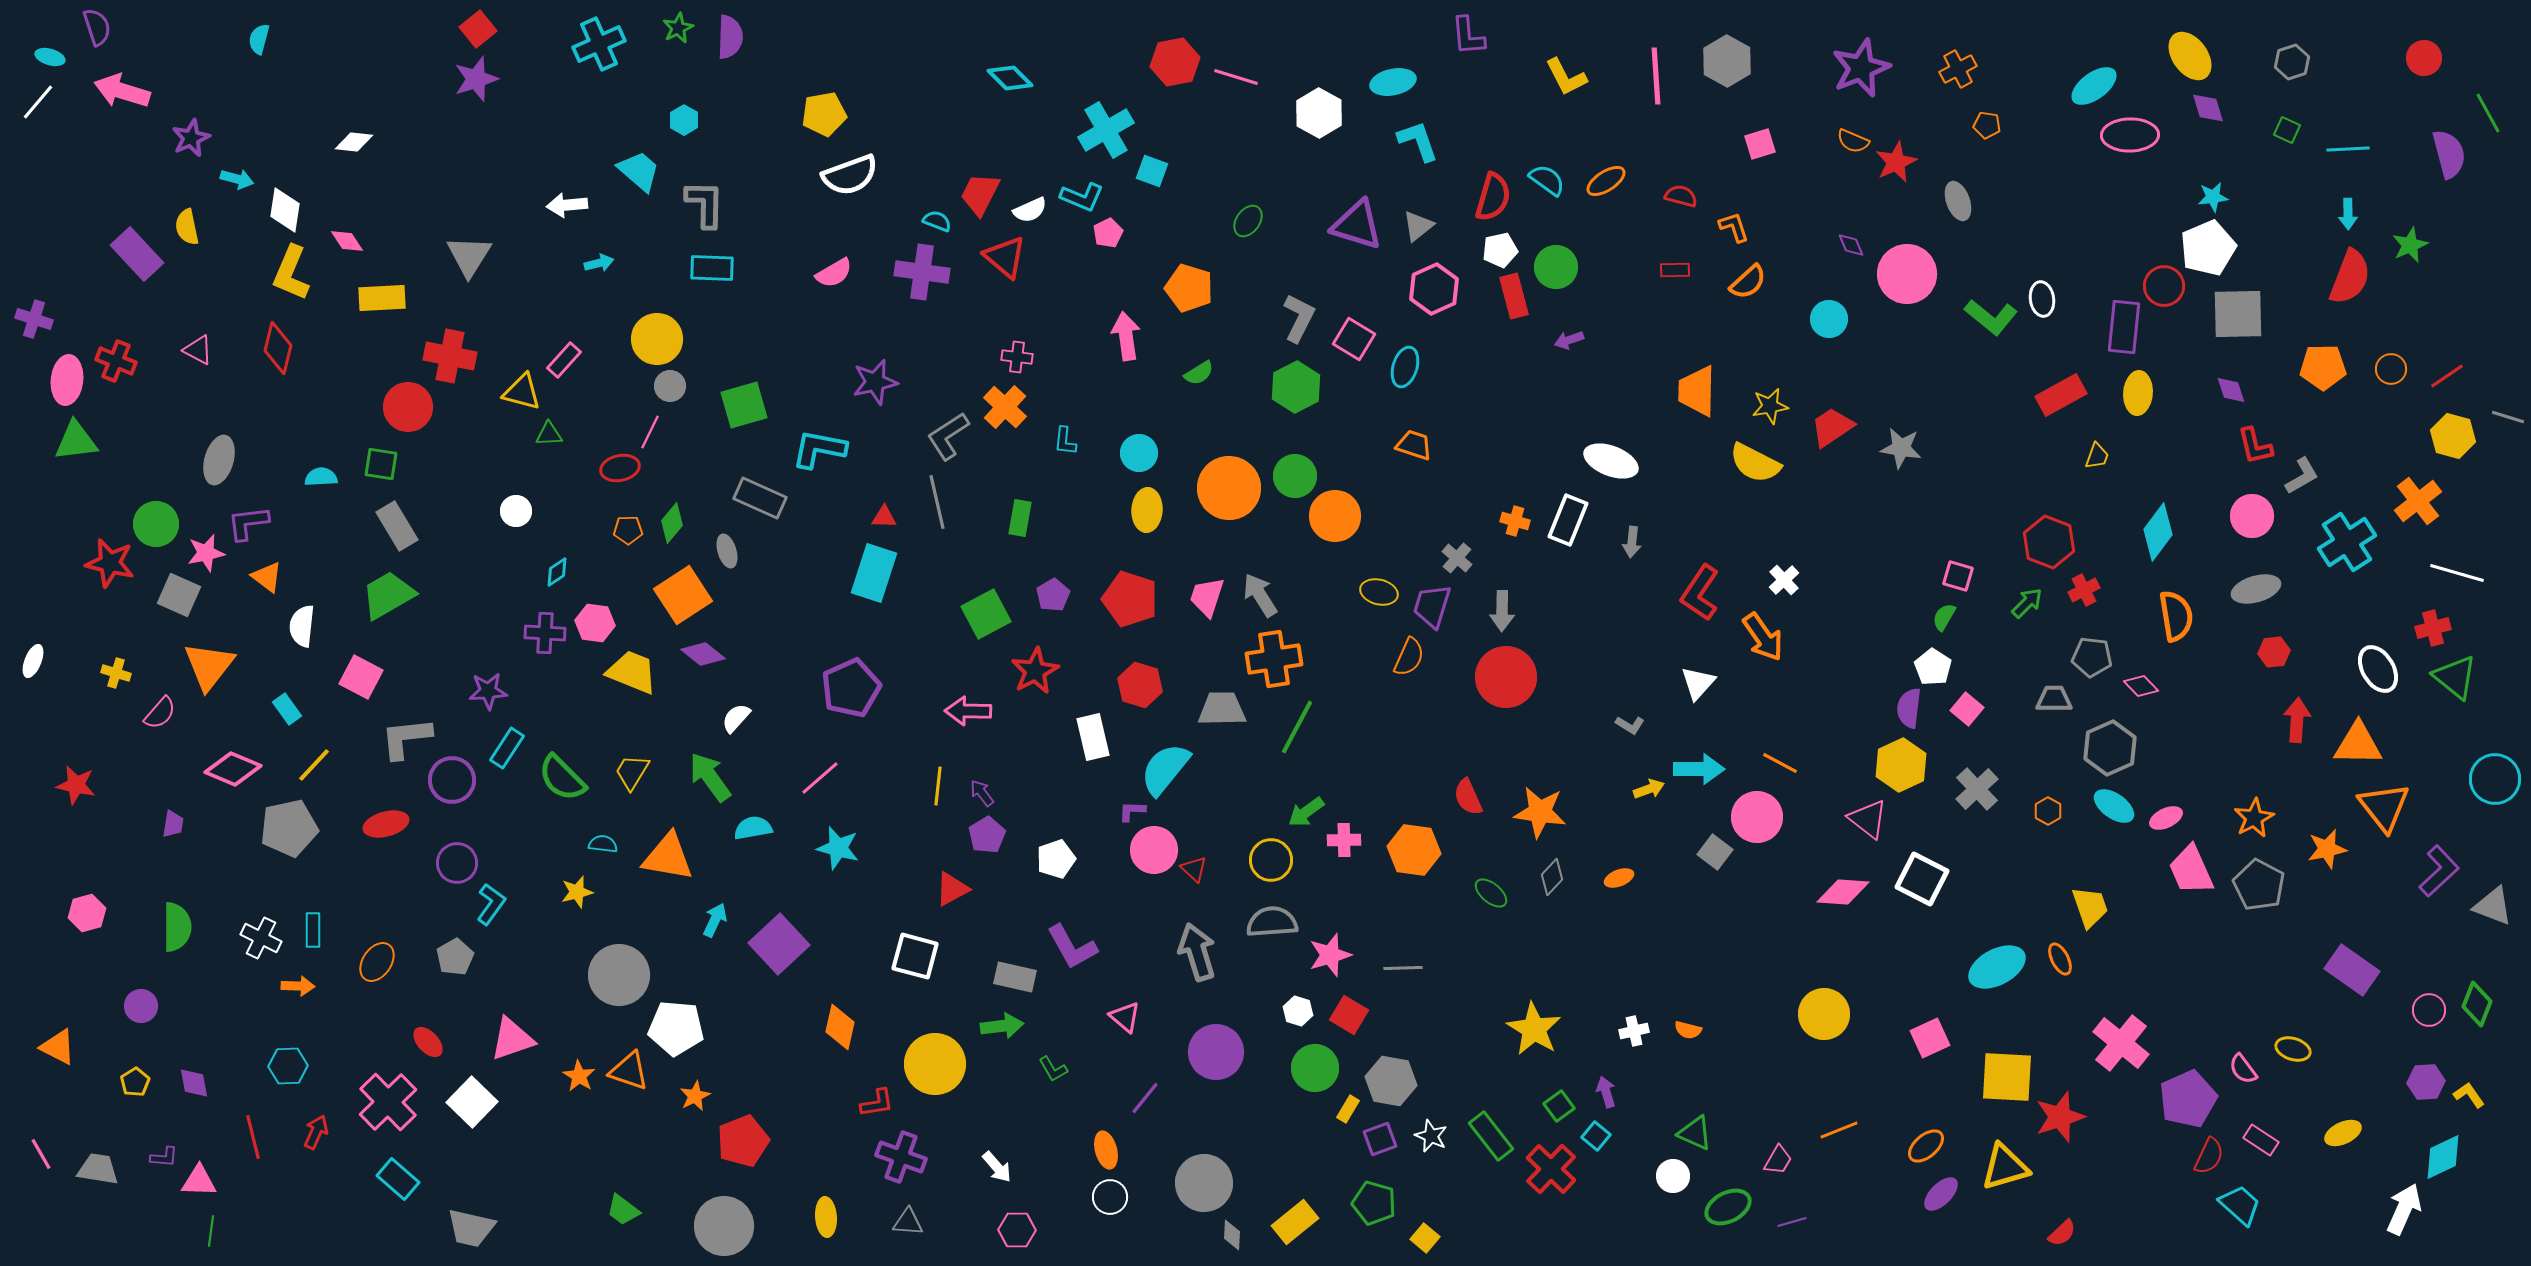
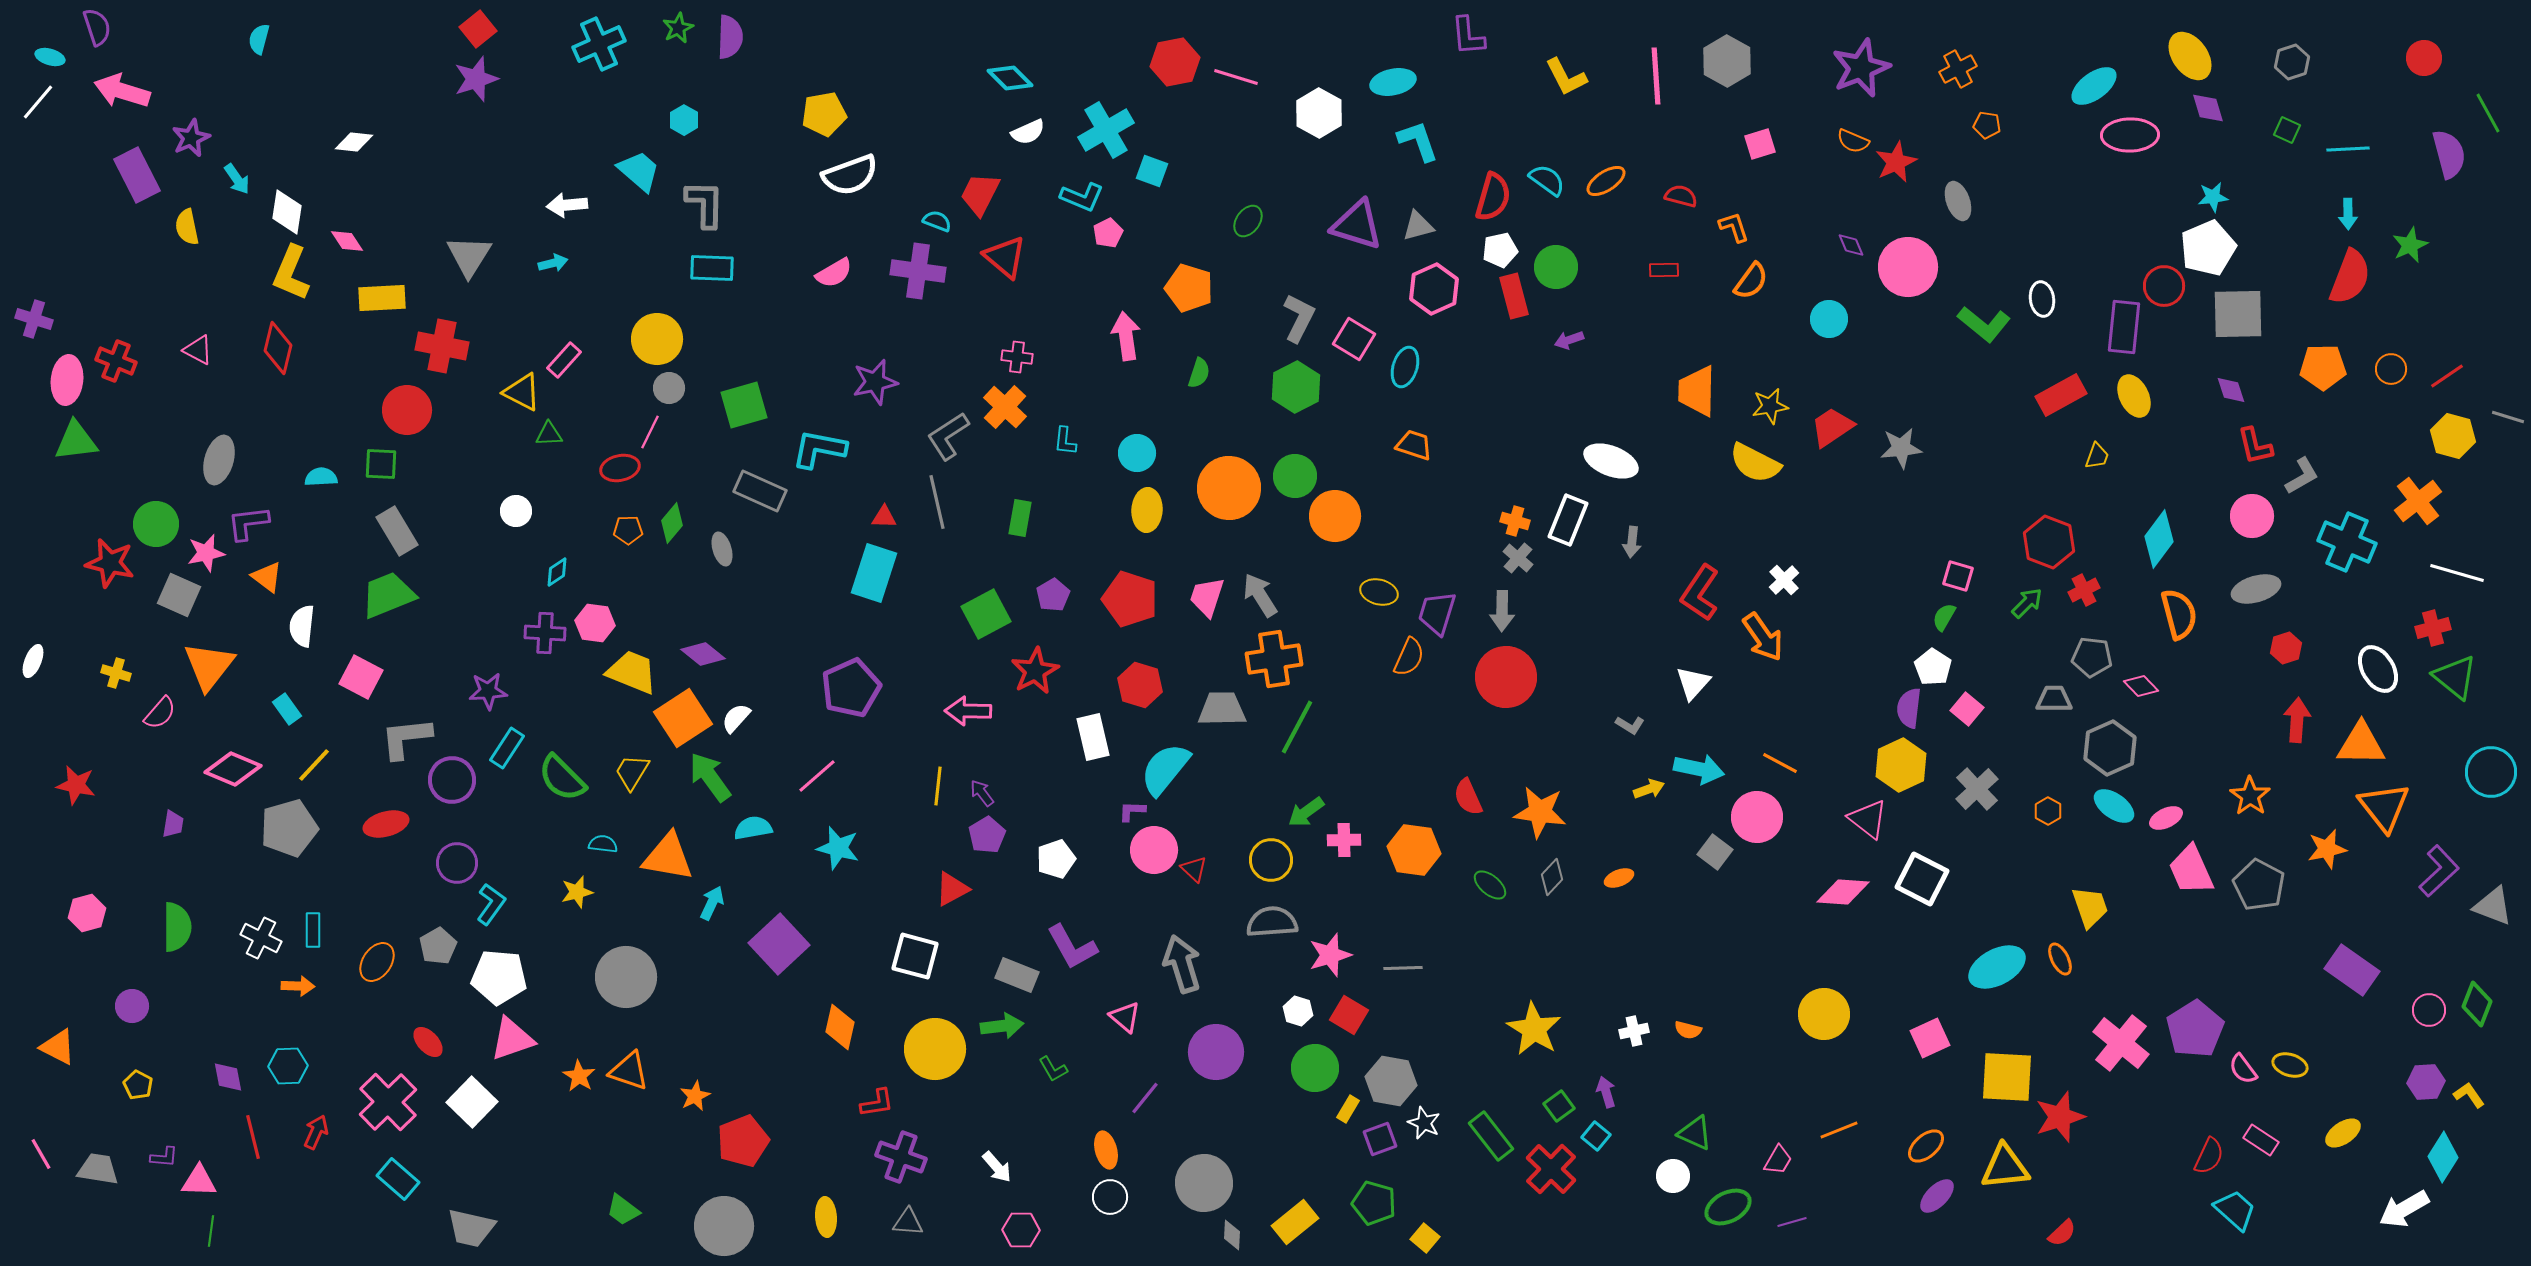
cyan arrow at (237, 179): rotated 40 degrees clockwise
white diamond at (285, 210): moved 2 px right, 2 px down
white semicircle at (1030, 210): moved 2 px left, 78 px up
gray triangle at (1418, 226): rotated 24 degrees clockwise
purple rectangle at (137, 254): moved 79 px up; rotated 16 degrees clockwise
cyan arrow at (599, 263): moved 46 px left
red rectangle at (1675, 270): moved 11 px left
purple cross at (922, 272): moved 4 px left, 1 px up
pink circle at (1907, 274): moved 1 px right, 7 px up
orange semicircle at (1748, 282): moved 3 px right, 1 px up; rotated 12 degrees counterclockwise
green L-shape at (1991, 317): moved 7 px left, 7 px down
red cross at (450, 356): moved 8 px left, 10 px up
green semicircle at (1199, 373): rotated 40 degrees counterclockwise
gray circle at (670, 386): moved 1 px left, 2 px down
yellow triangle at (522, 392): rotated 12 degrees clockwise
yellow ellipse at (2138, 393): moved 4 px left, 3 px down; rotated 30 degrees counterclockwise
red circle at (408, 407): moved 1 px left, 3 px down
gray star at (1901, 448): rotated 15 degrees counterclockwise
cyan circle at (1139, 453): moved 2 px left
green square at (381, 464): rotated 6 degrees counterclockwise
gray rectangle at (760, 498): moved 7 px up
gray rectangle at (397, 526): moved 5 px down
cyan diamond at (2158, 532): moved 1 px right, 7 px down
cyan cross at (2347, 542): rotated 34 degrees counterclockwise
gray ellipse at (727, 551): moved 5 px left, 2 px up
gray cross at (1457, 558): moved 61 px right
green trapezoid at (388, 595): rotated 8 degrees clockwise
orange square at (683, 595): moved 123 px down
purple trapezoid at (1432, 606): moved 5 px right, 7 px down
orange semicircle at (2176, 616): moved 3 px right, 2 px up; rotated 6 degrees counterclockwise
red hexagon at (2274, 652): moved 12 px right, 4 px up; rotated 12 degrees counterclockwise
white triangle at (1698, 683): moved 5 px left
orange triangle at (2358, 744): moved 3 px right
cyan arrow at (1699, 769): rotated 12 degrees clockwise
pink line at (820, 778): moved 3 px left, 2 px up
cyan circle at (2495, 779): moved 4 px left, 7 px up
orange star at (2254, 818): moved 4 px left, 22 px up; rotated 9 degrees counterclockwise
gray pentagon at (289, 828): rotated 4 degrees counterclockwise
green ellipse at (1491, 893): moved 1 px left, 8 px up
cyan arrow at (715, 920): moved 3 px left, 17 px up
gray arrow at (1197, 952): moved 15 px left, 12 px down
gray pentagon at (455, 957): moved 17 px left, 11 px up
gray circle at (619, 975): moved 7 px right, 2 px down
gray rectangle at (1015, 977): moved 2 px right, 2 px up; rotated 9 degrees clockwise
purple circle at (141, 1006): moved 9 px left
white pentagon at (676, 1028): moved 177 px left, 51 px up
yellow ellipse at (2293, 1049): moved 3 px left, 16 px down
yellow circle at (935, 1064): moved 15 px up
yellow pentagon at (135, 1082): moved 3 px right, 3 px down; rotated 12 degrees counterclockwise
purple diamond at (194, 1083): moved 34 px right, 6 px up
purple pentagon at (2188, 1099): moved 7 px right, 70 px up; rotated 8 degrees counterclockwise
yellow ellipse at (2343, 1133): rotated 9 degrees counterclockwise
white star at (1431, 1136): moved 7 px left, 13 px up
cyan diamond at (2443, 1157): rotated 33 degrees counterclockwise
yellow triangle at (2005, 1167): rotated 10 degrees clockwise
purple ellipse at (1941, 1194): moved 4 px left, 2 px down
cyan trapezoid at (2240, 1205): moved 5 px left, 5 px down
white arrow at (2404, 1209): rotated 144 degrees counterclockwise
pink hexagon at (1017, 1230): moved 4 px right
